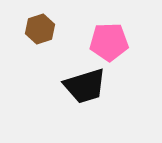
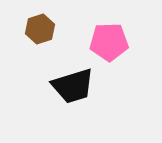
black trapezoid: moved 12 px left
